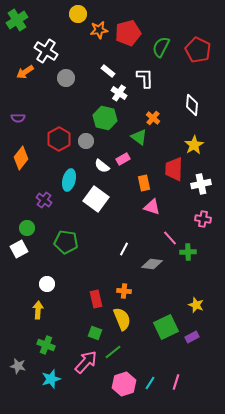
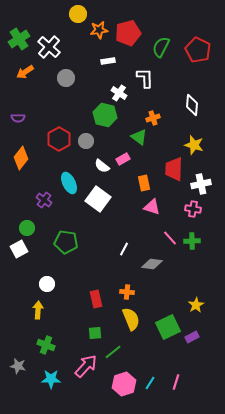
green cross at (17, 20): moved 2 px right, 19 px down
white cross at (46, 51): moved 3 px right, 4 px up; rotated 10 degrees clockwise
white rectangle at (108, 71): moved 10 px up; rotated 48 degrees counterclockwise
green hexagon at (105, 118): moved 3 px up
orange cross at (153, 118): rotated 32 degrees clockwise
yellow star at (194, 145): rotated 24 degrees counterclockwise
cyan ellipse at (69, 180): moved 3 px down; rotated 40 degrees counterclockwise
white square at (96, 199): moved 2 px right
pink cross at (203, 219): moved 10 px left, 10 px up
green cross at (188, 252): moved 4 px right, 11 px up
orange cross at (124, 291): moved 3 px right, 1 px down
yellow star at (196, 305): rotated 21 degrees clockwise
yellow semicircle at (122, 319): moved 9 px right
green square at (166, 327): moved 2 px right
green square at (95, 333): rotated 24 degrees counterclockwise
pink arrow at (86, 362): moved 4 px down
cyan star at (51, 379): rotated 18 degrees clockwise
